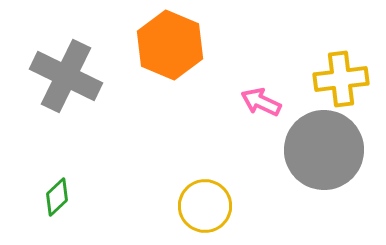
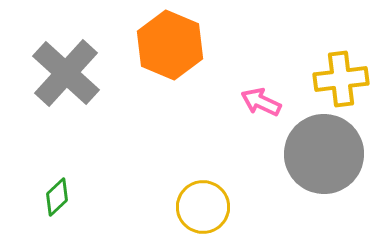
gray cross: moved 3 px up; rotated 16 degrees clockwise
gray circle: moved 4 px down
yellow circle: moved 2 px left, 1 px down
